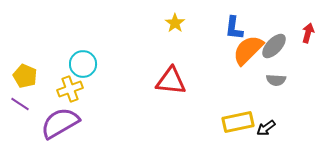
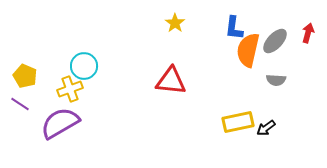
gray ellipse: moved 1 px right, 5 px up
orange semicircle: rotated 32 degrees counterclockwise
cyan circle: moved 1 px right, 2 px down
